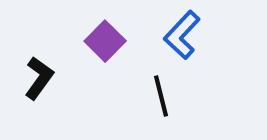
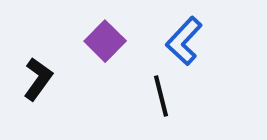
blue L-shape: moved 2 px right, 6 px down
black L-shape: moved 1 px left, 1 px down
